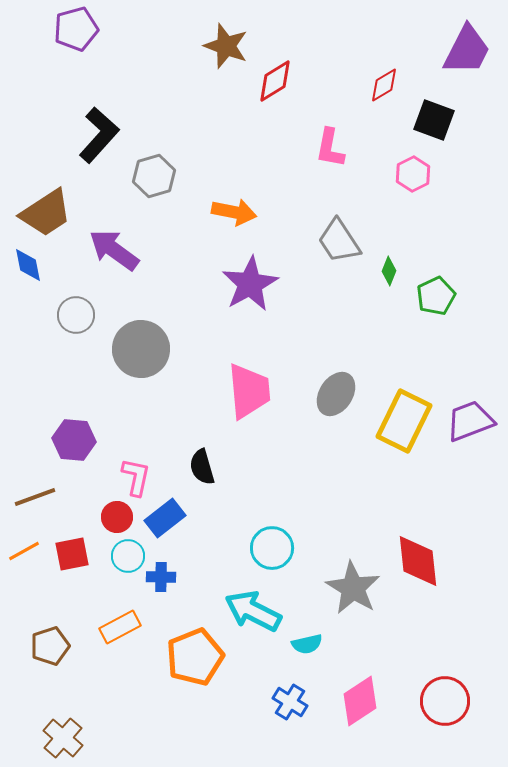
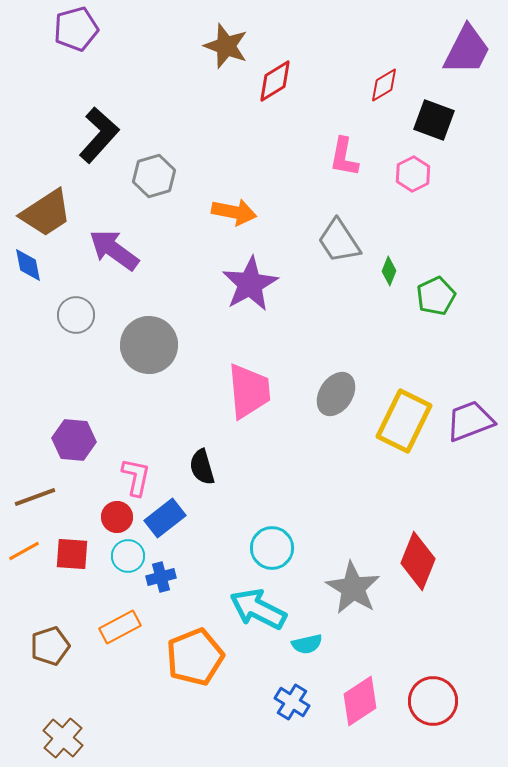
pink L-shape at (330, 148): moved 14 px right, 9 px down
gray circle at (141, 349): moved 8 px right, 4 px up
red square at (72, 554): rotated 15 degrees clockwise
red diamond at (418, 561): rotated 28 degrees clockwise
blue cross at (161, 577): rotated 16 degrees counterclockwise
cyan arrow at (253, 611): moved 5 px right, 2 px up
red circle at (445, 701): moved 12 px left
blue cross at (290, 702): moved 2 px right
